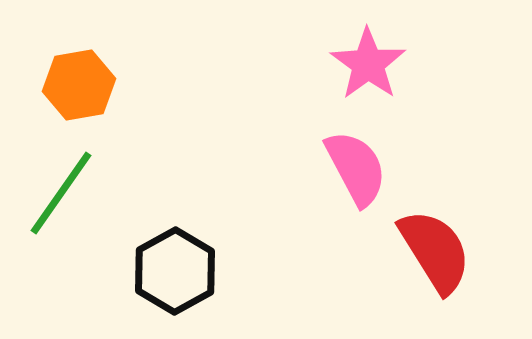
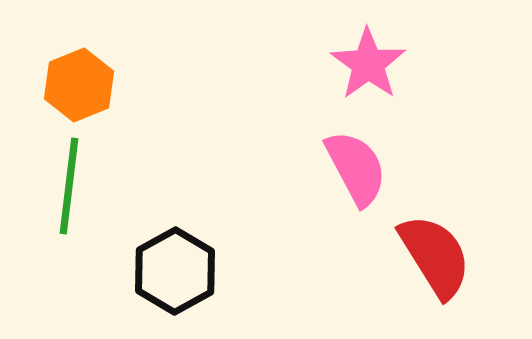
orange hexagon: rotated 12 degrees counterclockwise
green line: moved 8 px right, 7 px up; rotated 28 degrees counterclockwise
red semicircle: moved 5 px down
